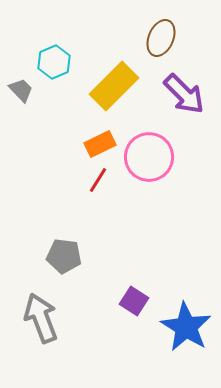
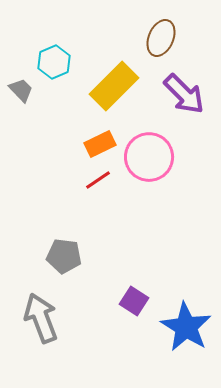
red line: rotated 24 degrees clockwise
